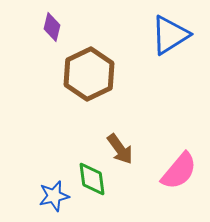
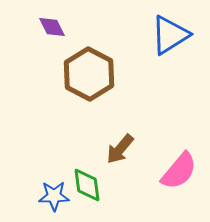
purple diamond: rotated 40 degrees counterclockwise
brown hexagon: rotated 6 degrees counterclockwise
brown arrow: rotated 76 degrees clockwise
green diamond: moved 5 px left, 6 px down
blue star: rotated 12 degrees clockwise
